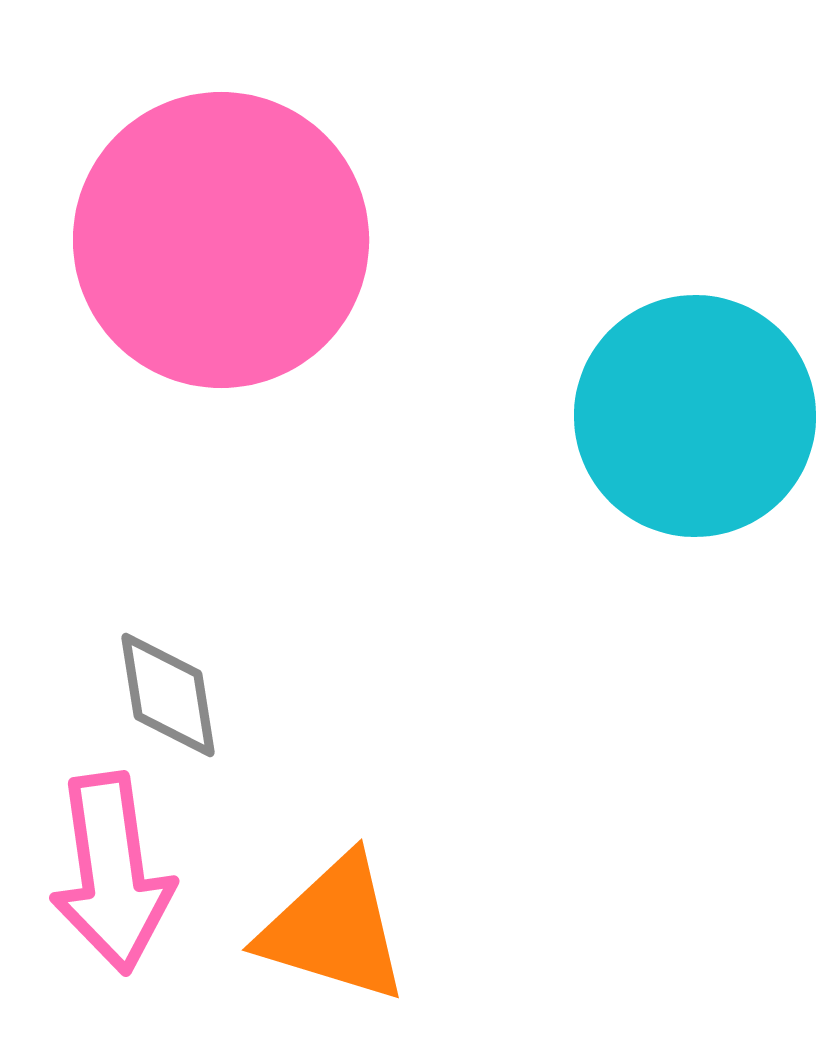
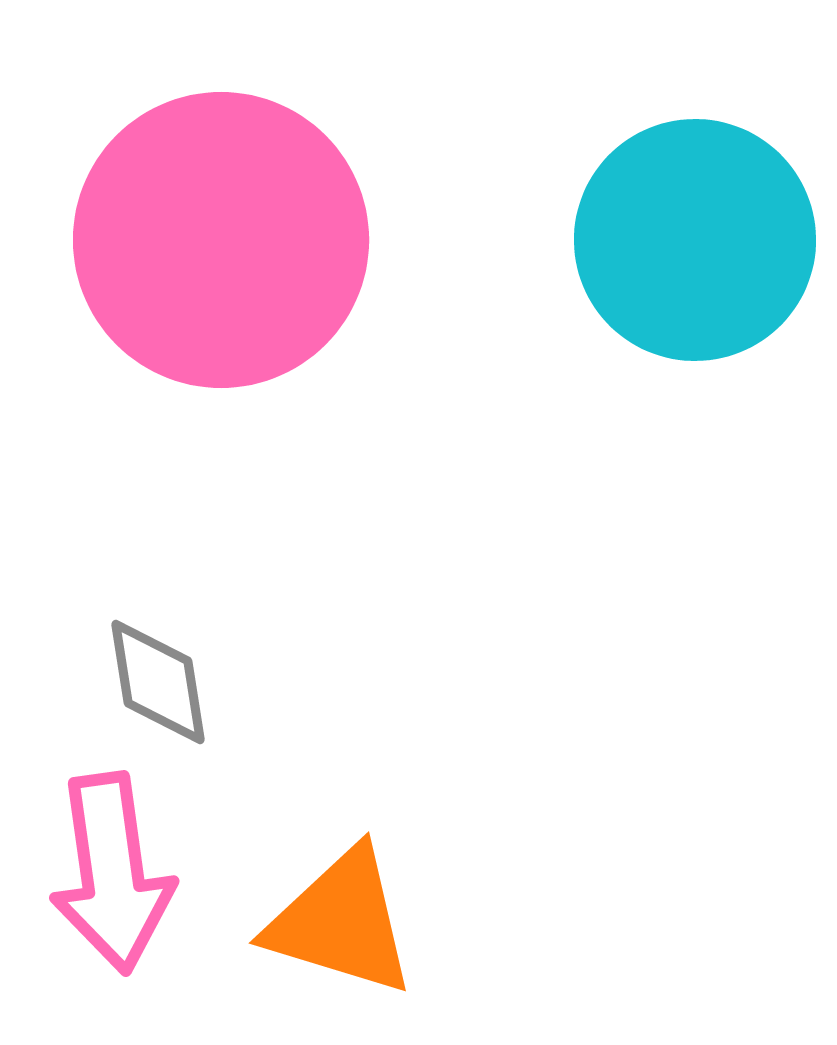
cyan circle: moved 176 px up
gray diamond: moved 10 px left, 13 px up
orange triangle: moved 7 px right, 7 px up
